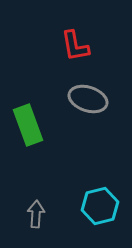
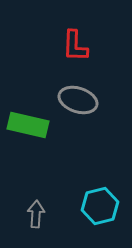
red L-shape: rotated 12 degrees clockwise
gray ellipse: moved 10 px left, 1 px down
green rectangle: rotated 57 degrees counterclockwise
